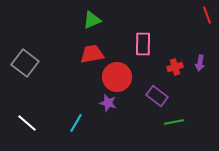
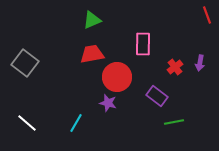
red cross: rotated 21 degrees counterclockwise
